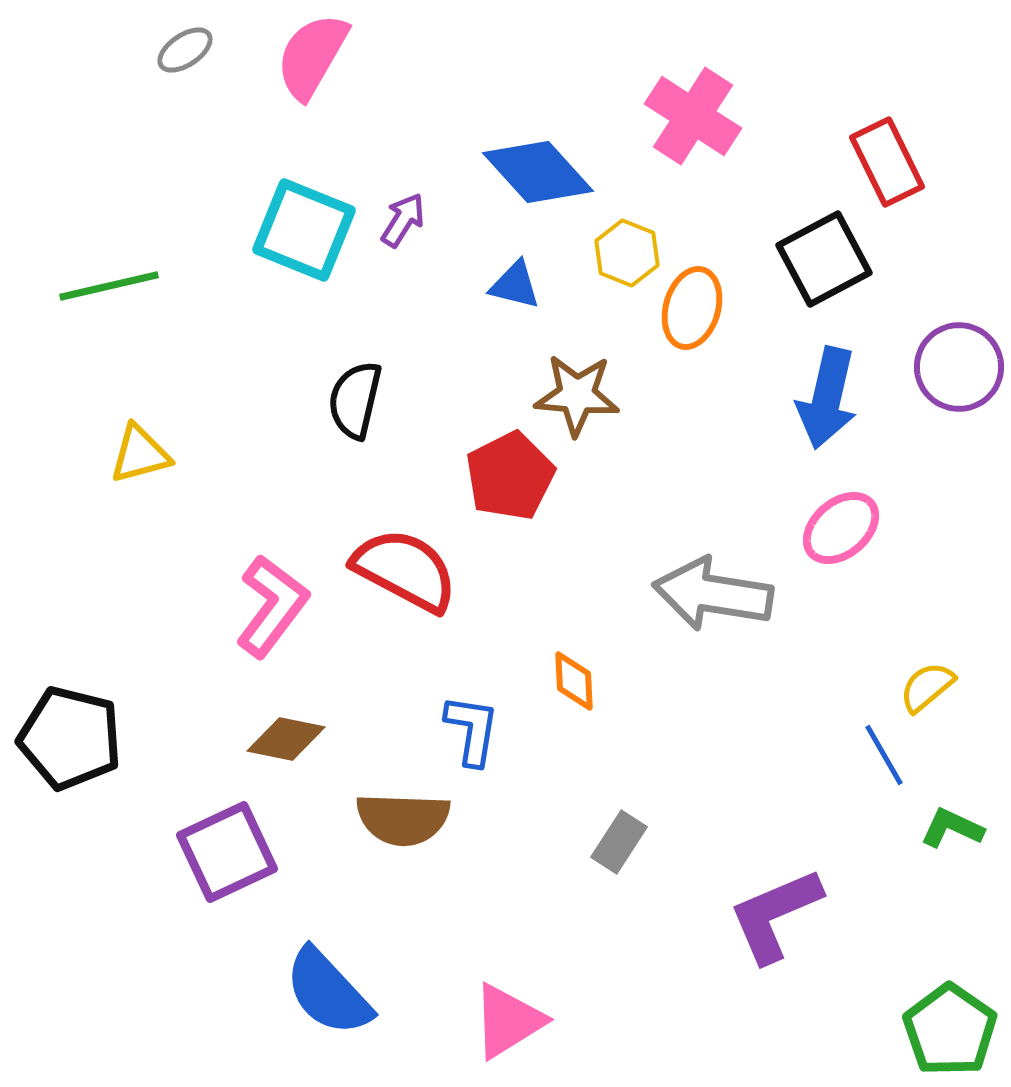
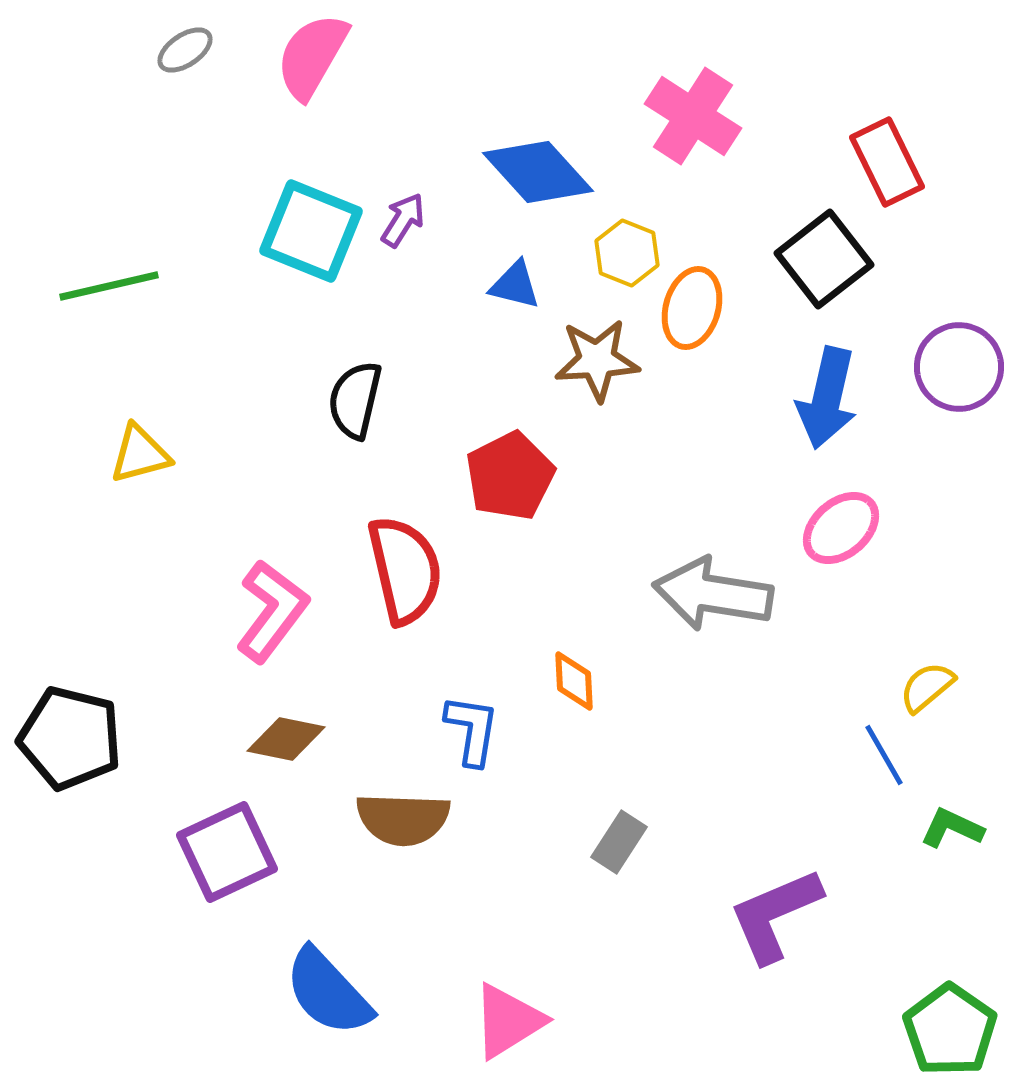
cyan square: moved 7 px right, 1 px down
black square: rotated 10 degrees counterclockwise
brown star: moved 20 px right, 35 px up; rotated 8 degrees counterclockwise
red semicircle: rotated 49 degrees clockwise
pink L-shape: moved 5 px down
